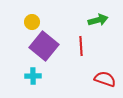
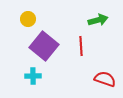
yellow circle: moved 4 px left, 3 px up
